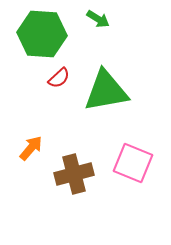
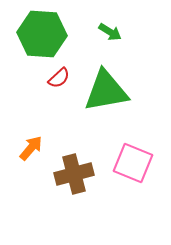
green arrow: moved 12 px right, 13 px down
